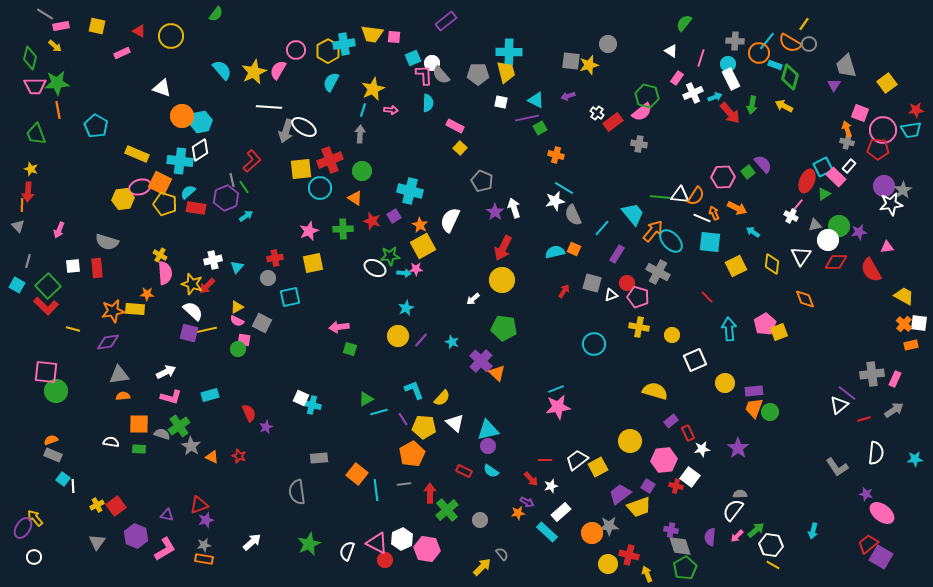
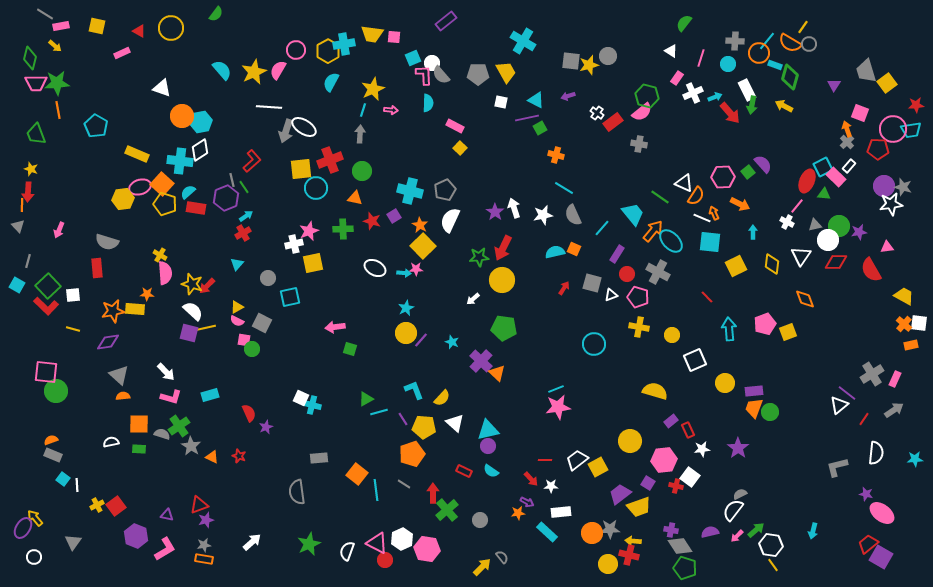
yellow line at (804, 24): moved 1 px left, 3 px down
yellow circle at (171, 36): moved 8 px up
gray circle at (608, 44): moved 12 px down
cyan cross at (509, 52): moved 14 px right, 11 px up; rotated 30 degrees clockwise
gray trapezoid at (846, 66): moved 20 px right, 5 px down
yellow trapezoid at (506, 72): rotated 15 degrees counterclockwise
white rectangle at (731, 79): moved 16 px right, 11 px down
pink trapezoid at (35, 86): moved 1 px right, 3 px up
red star at (916, 110): moved 5 px up
pink circle at (883, 130): moved 10 px right, 1 px up
gray cross at (847, 142): rotated 32 degrees clockwise
gray pentagon at (482, 181): moved 37 px left, 9 px down; rotated 25 degrees clockwise
orange square at (160, 183): moved 2 px right, 1 px down; rotated 15 degrees clockwise
cyan circle at (320, 188): moved 4 px left
gray star at (903, 190): moved 3 px up; rotated 24 degrees counterclockwise
green triangle at (824, 194): rotated 40 degrees clockwise
white triangle at (680, 195): moved 4 px right, 12 px up; rotated 18 degrees clockwise
green line at (660, 197): rotated 30 degrees clockwise
orange triangle at (355, 198): rotated 21 degrees counterclockwise
white star at (555, 201): moved 12 px left, 14 px down
orange arrow at (737, 208): moved 3 px right, 4 px up
white cross at (791, 216): moved 4 px left, 6 px down
cyan arrow at (753, 232): rotated 56 degrees clockwise
yellow square at (423, 246): rotated 15 degrees counterclockwise
green star at (390, 256): moved 89 px right, 1 px down
red cross at (275, 258): moved 32 px left, 25 px up; rotated 21 degrees counterclockwise
white cross at (213, 260): moved 81 px right, 16 px up
white square at (73, 266): moved 29 px down
cyan triangle at (237, 267): moved 3 px up
red circle at (627, 283): moved 9 px up
red arrow at (564, 291): moved 3 px up
pink pentagon at (765, 324): rotated 10 degrees clockwise
pink arrow at (339, 327): moved 4 px left
yellow line at (206, 330): moved 1 px left, 2 px up
yellow square at (779, 332): moved 9 px right
yellow circle at (398, 336): moved 8 px right, 3 px up
green circle at (238, 349): moved 14 px right
white arrow at (166, 372): rotated 72 degrees clockwise
gray cross at (872, 374): rotated 25 degrees counterclockwise
gray triangle at (119, 375): rotated 50 degrees clockwise
red line at (864, 419): rotated 40 degrees counterclockwise
red rectangle at (688, 433): moved 3 px up
white semicircle at (111, 442): rotated 21 degrees counterclockwise
orange pentagon at (412, 454): rotated 10 degrees clockwise
gray L-shape at (837, 467): rotated 110 degrees clockwise
gray line at (404, 484): rotated 40 degrees clockwise
white line at (73, 486): moved 4 px right, 1 px up
white star at (551, 486): rotated 16 degrees clockwise
purple square at (648, 486): moved 3 px up
red arrow at (430, 493): moved 3 px right
gray semicircle at (740, 494): rotated 24 degrees counterclockwise
white rectangle at (561, 512): rotated 36 degrees clockwise
gray star at (609, 526): moved 1 px right, 3 px down
purple semicircle at (710, 537): moved 5 px up; rotated 72 degrees clockwise
gray triangle at (97, 542): moved 24 px left
gray diamond at (680, 546): rotated 15 degrees counterclockwise
gray semicircle at (502, 554): moved 3 px down
yellow line at (773, 565): rotated 24 degrees clockwise
green pentagon at (685, 568): rotated 25 degrees counterclockwise
yellow arrow at (647, 574): moved 14 px left, 33 px up; rotated 63 degrees counterclockwise
